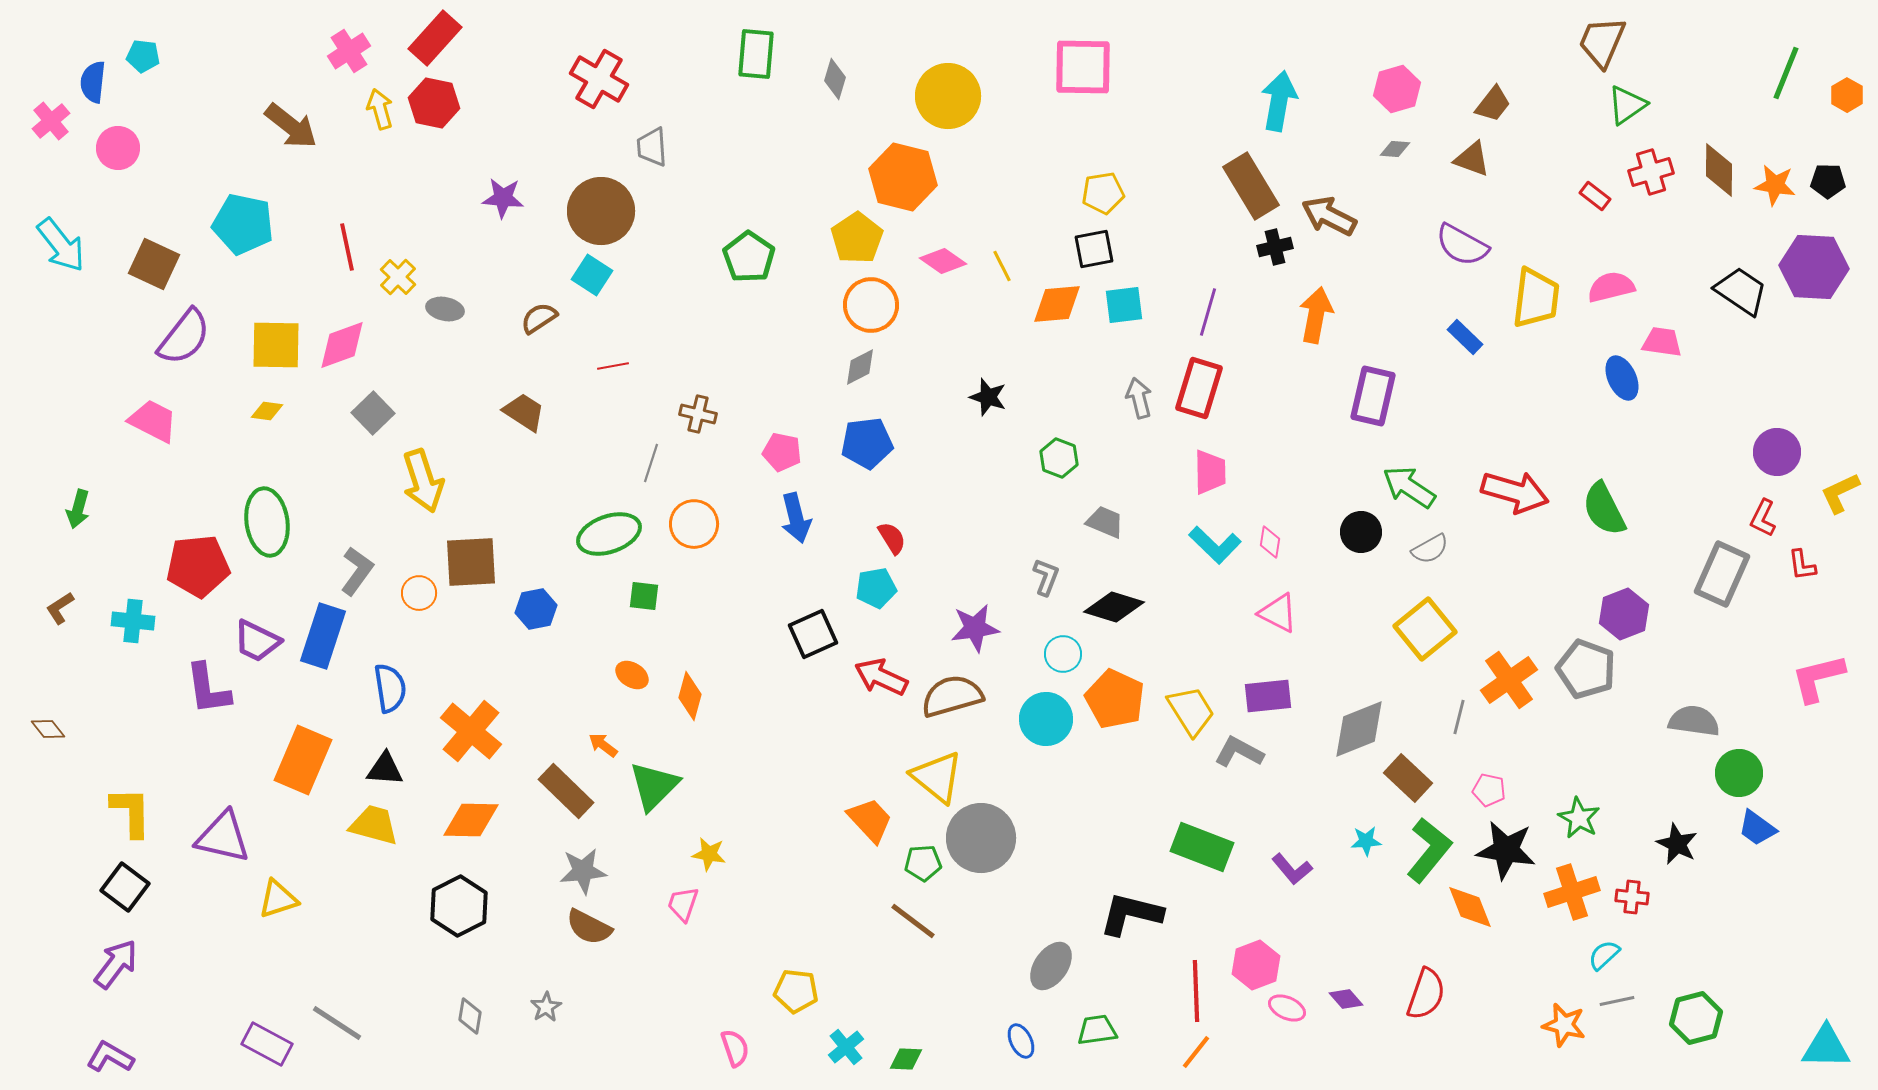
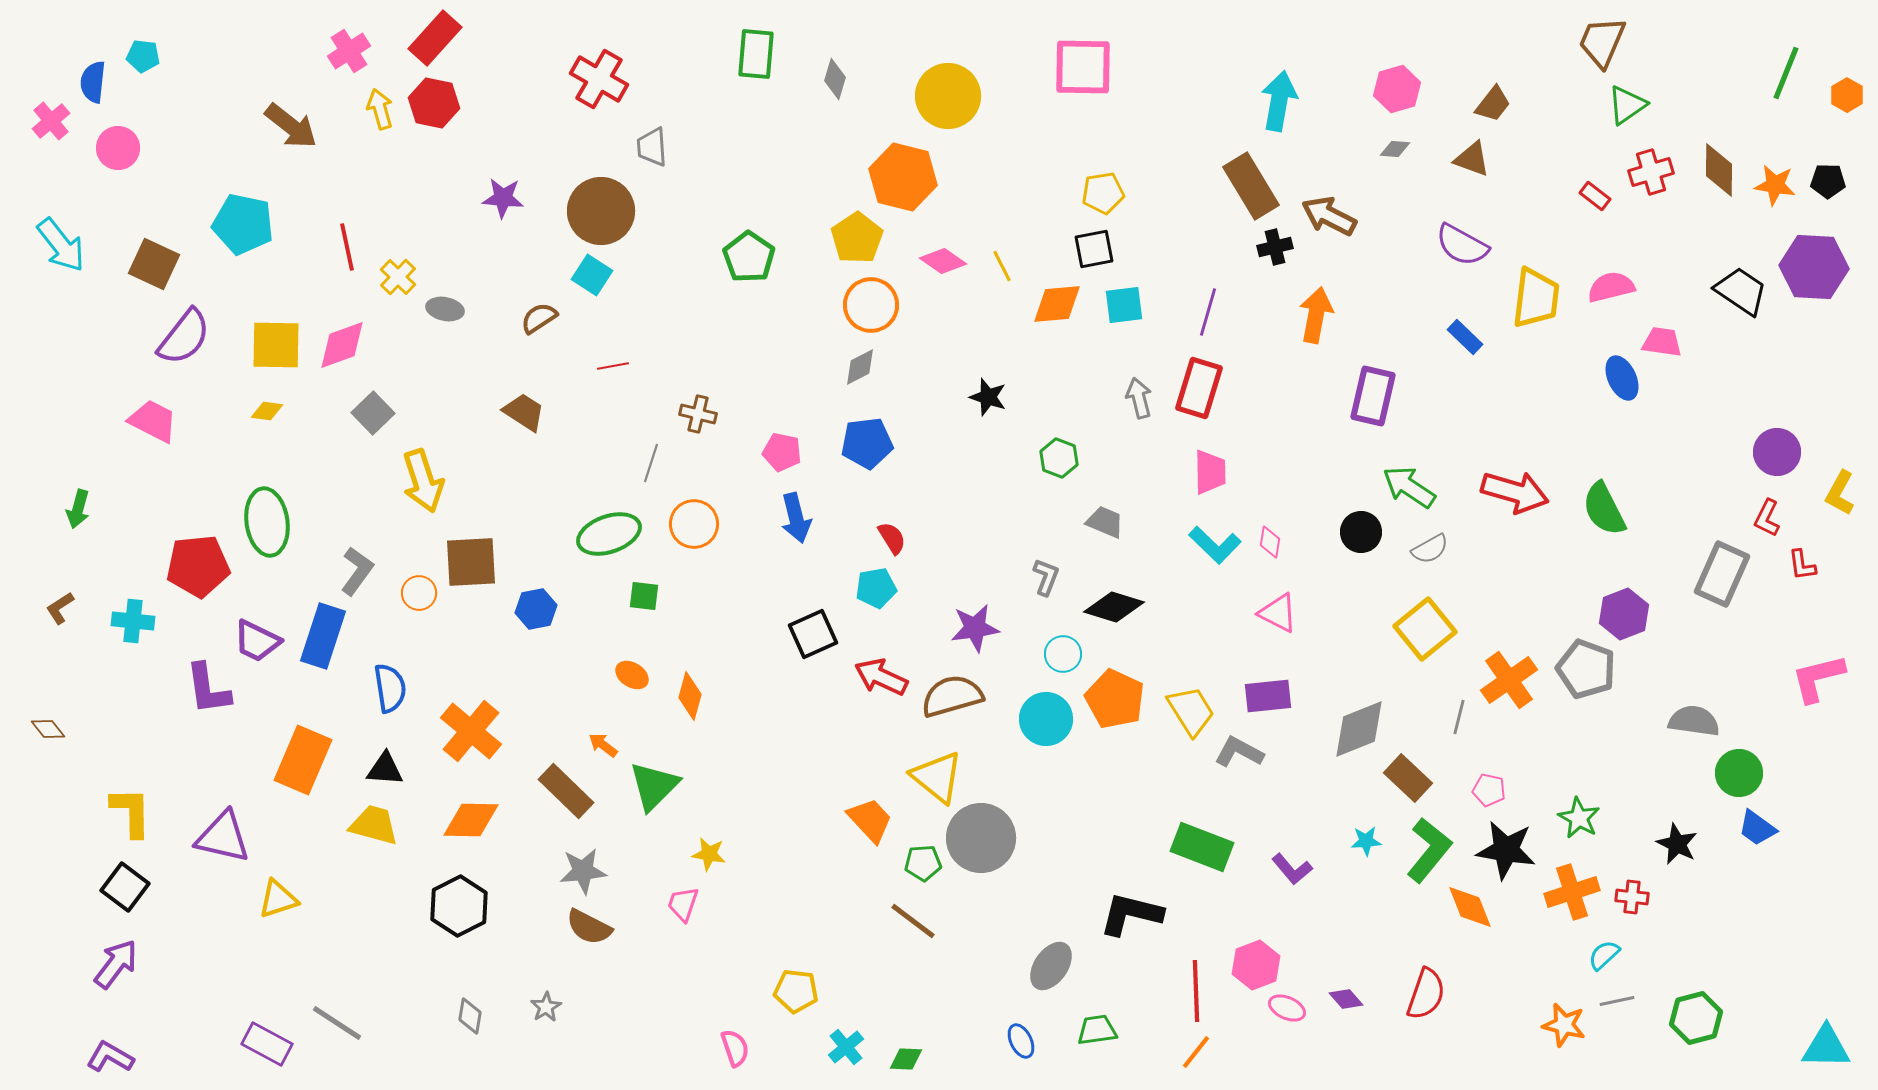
yellow L-shape at (1840, 493): rotated 36 degrees counterclockwise
red L-shape at (1763, 518): moved 4 px right
